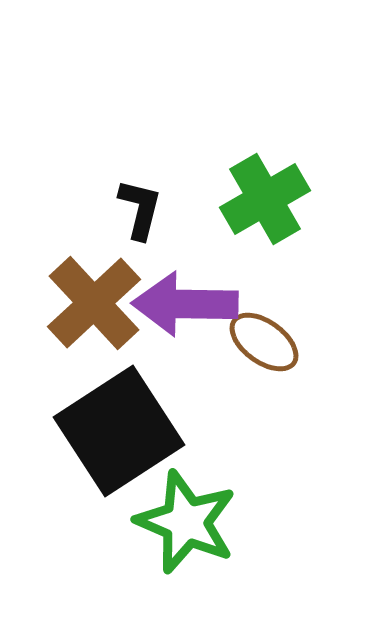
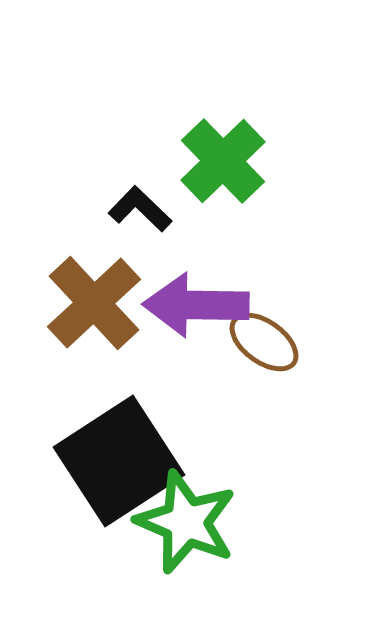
green cross: moved 42 px left, 38 px up; rotated 14 degrees counterclockwise
black L-shape: rotated 60 degrees counterclockwise
purple arrow: moved 11 px right, 1 px down
black square: moved 30 px down
